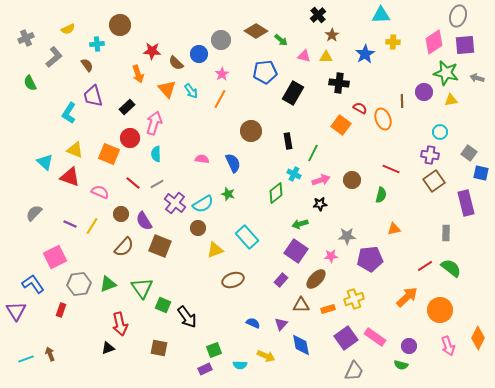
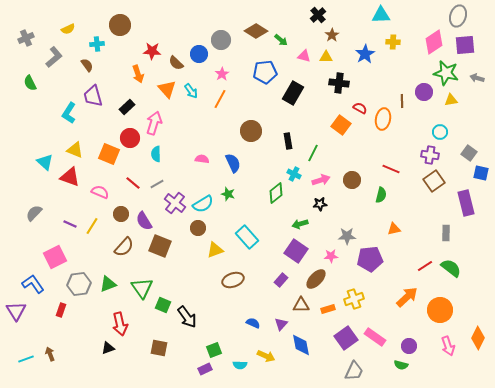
orange ellipse at (383, 119): rotated 30 degrees clockwise
